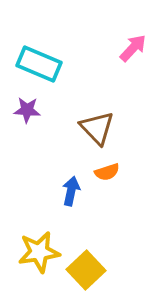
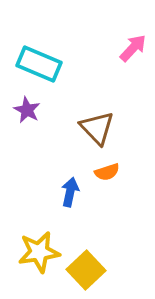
purple star: rotated 24 degrees clockwise
blue arrow: moved 1 px left, 1 px down
